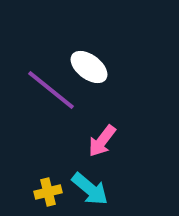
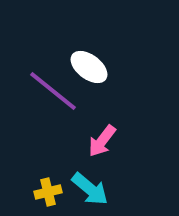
purple line: moved 2 px right, 1 px down
